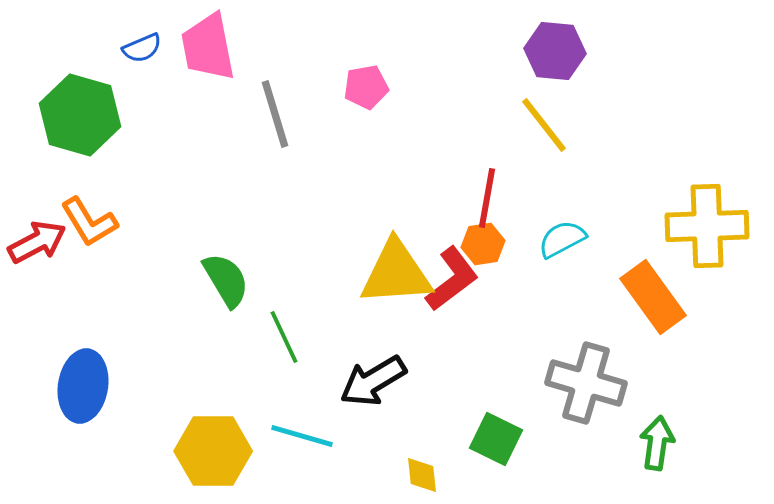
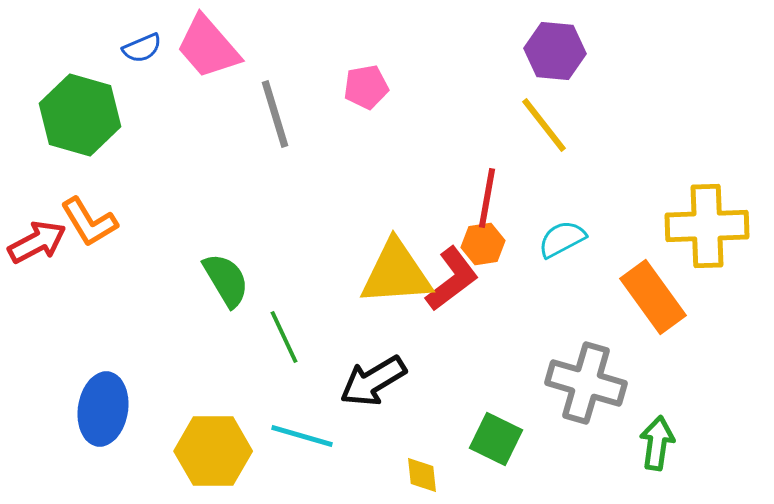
pink trapezoid: rotated 30 degrees counterclockwise
blue ellipse: moved 20 px right, 23 px down
